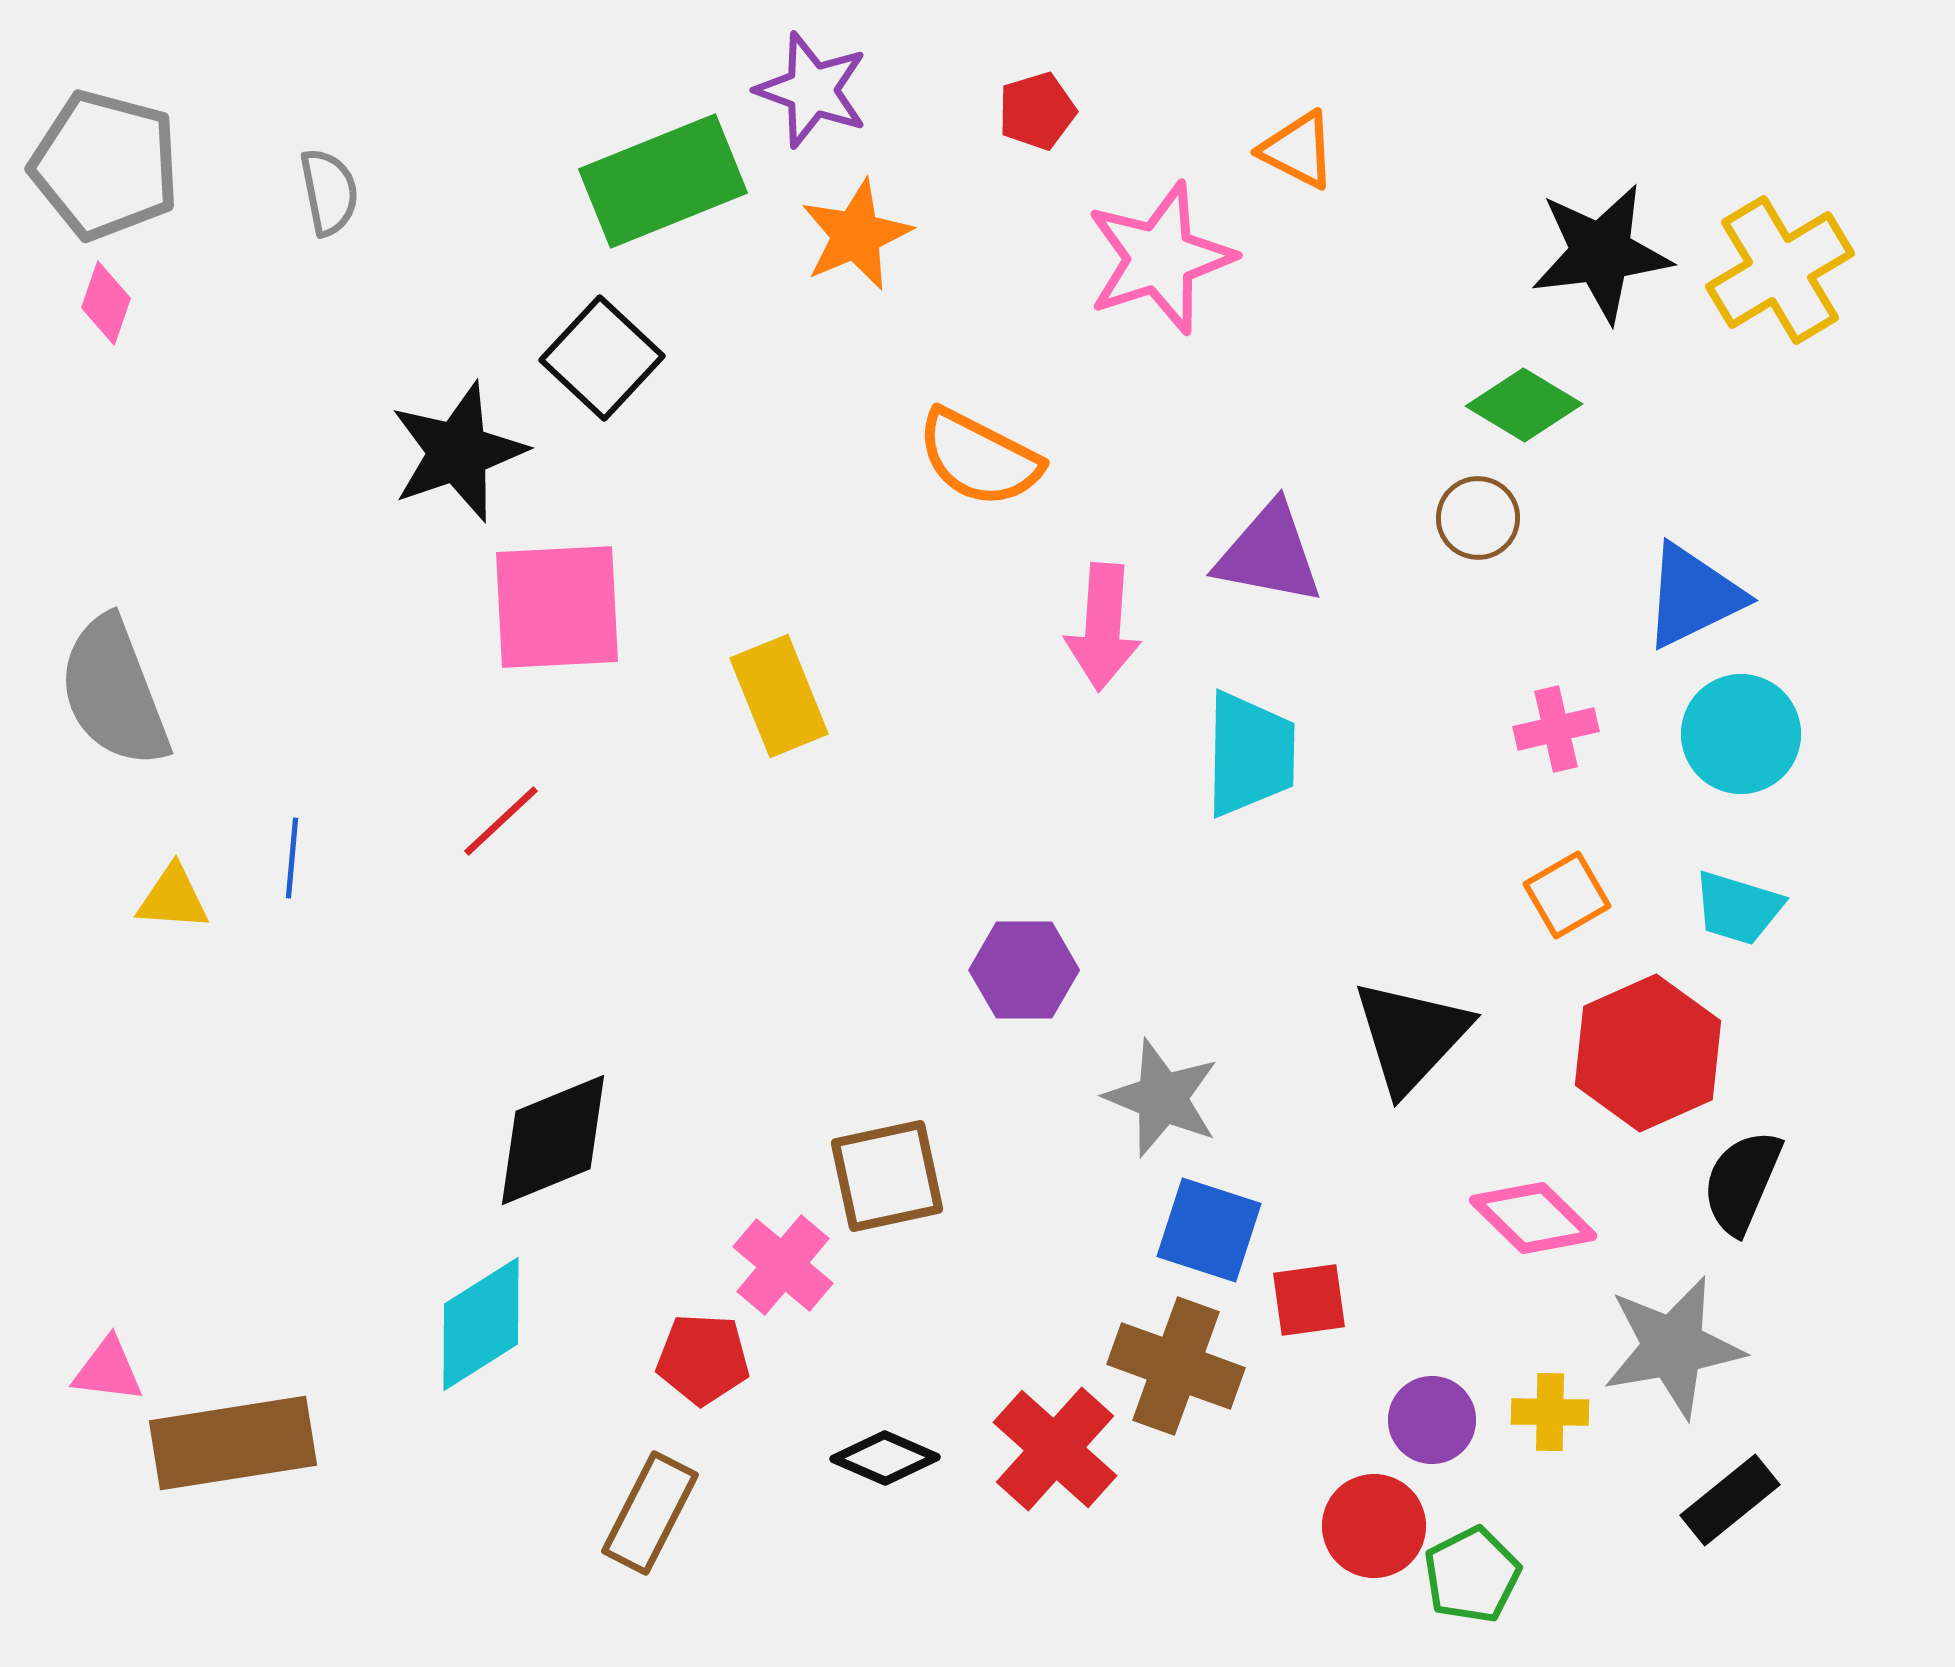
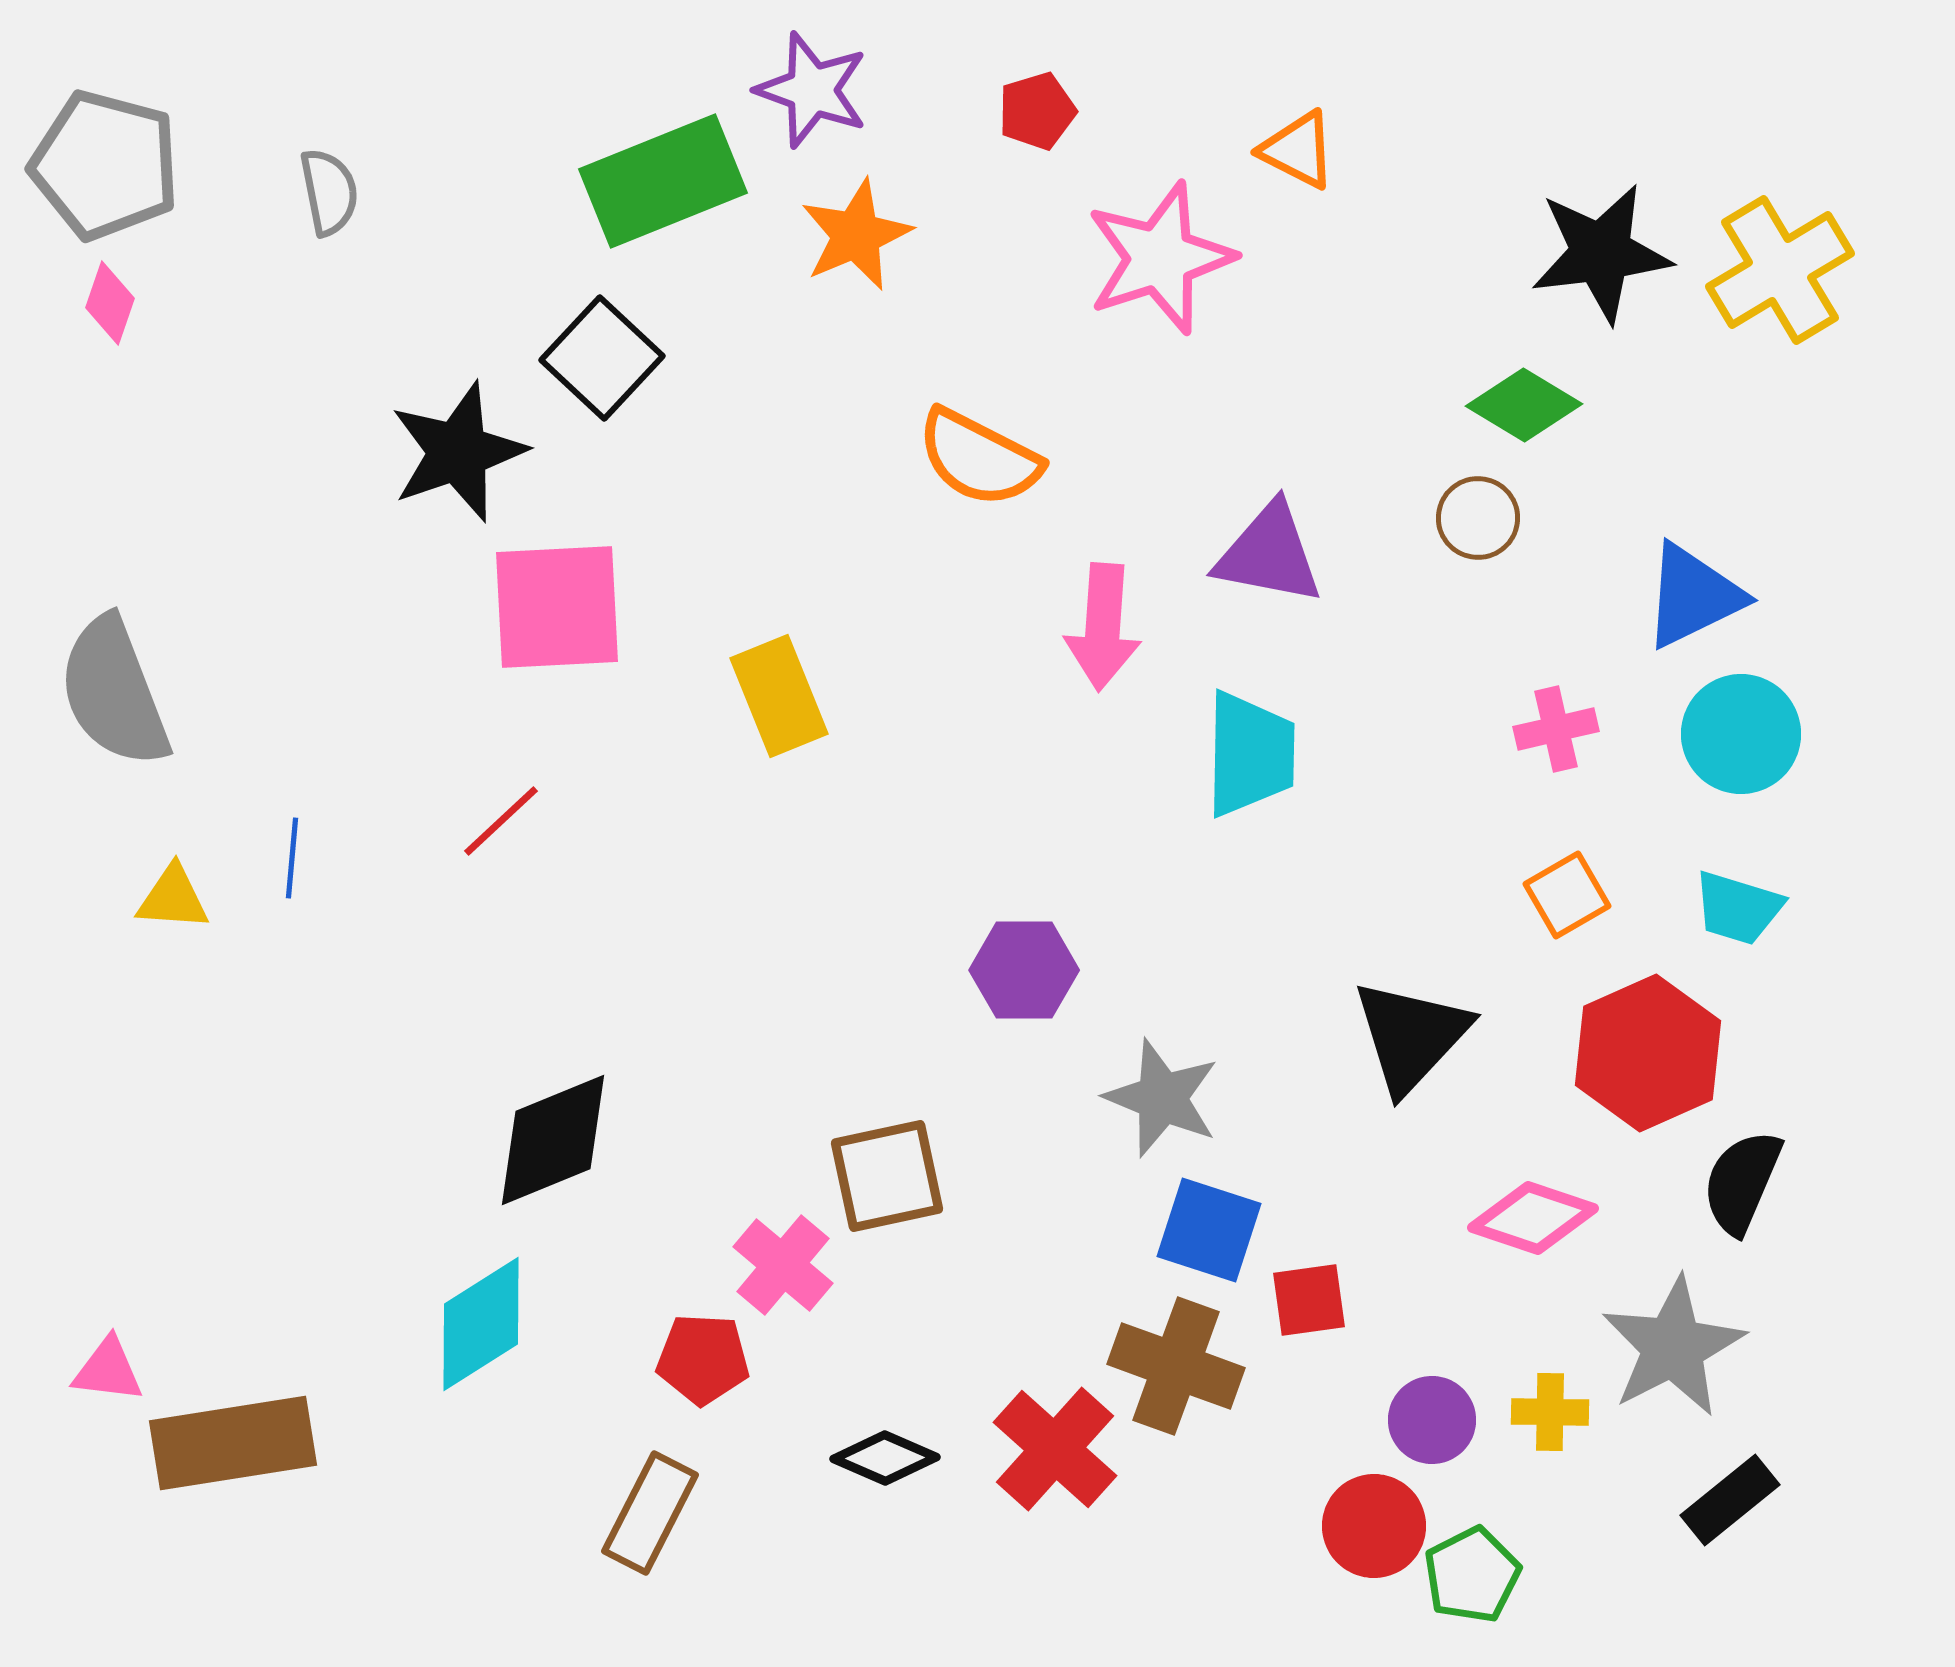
pink diamond at (106, 303): moved 4 px right
pink diamond at (1533, 1218): rotated 26 degrees counterclockwise
gray star at (1673, 1347): rotated 17 degrees counterclockwise
